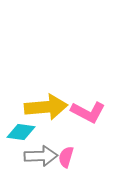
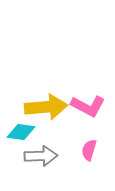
pink L-shape: moved 6 px up
pink semicircle: moved 23 px right, 7 px up
